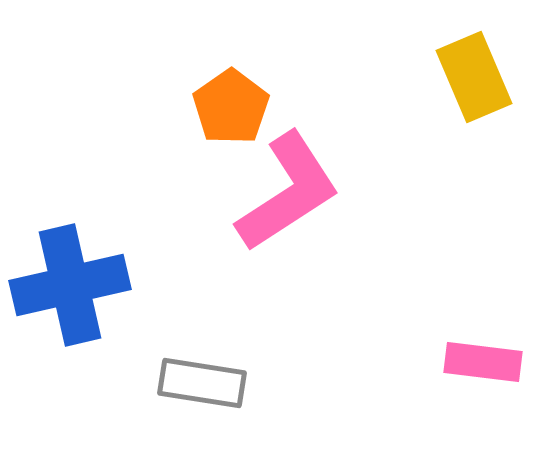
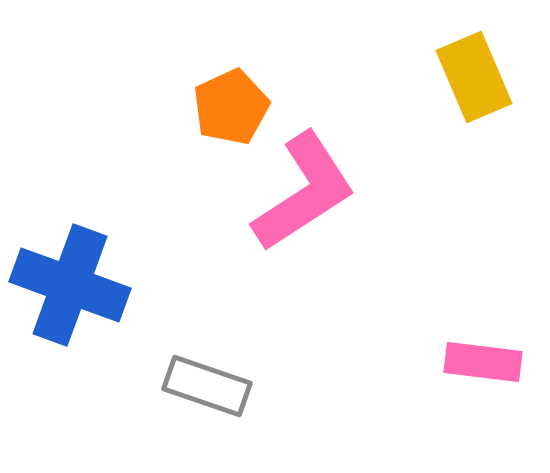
orange pentagon: rotated 10 degrees clockwise
pink L-shape: moved 16 px right
blue cross: rotated 33 degrees clockwise
gray rectangle: moved 5 px right, 3 px down; rotated 10 degrees clockwise
